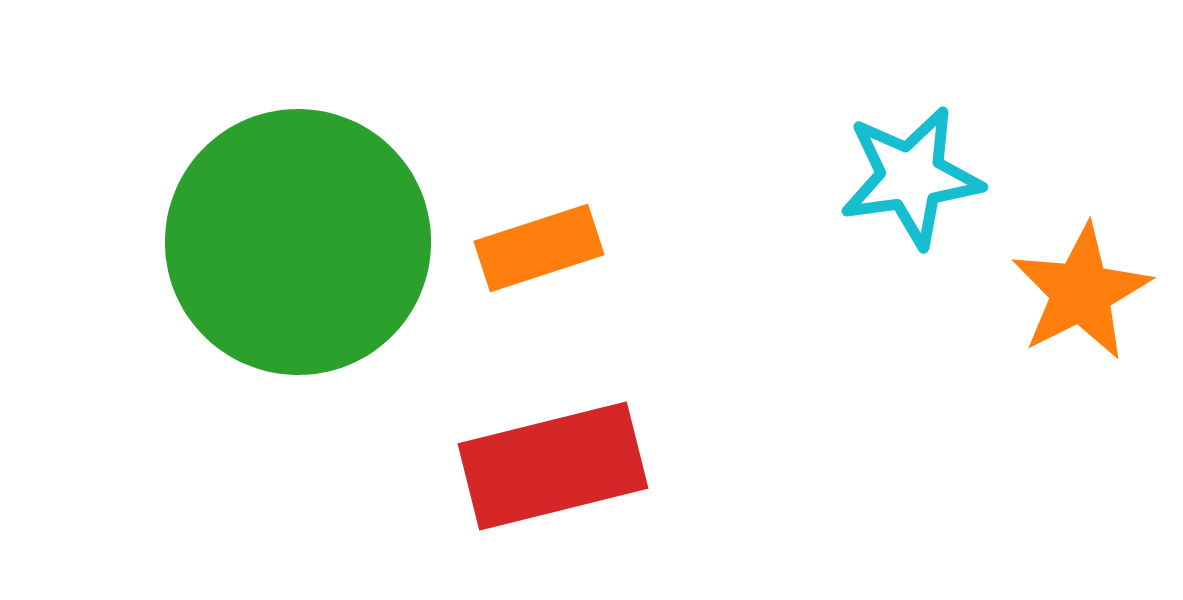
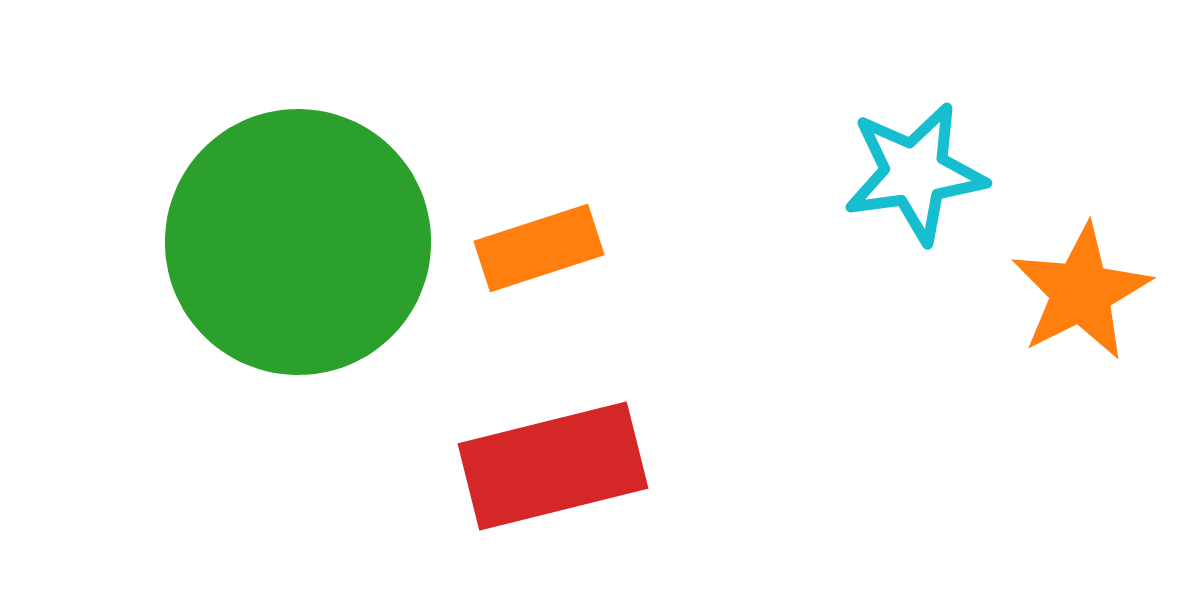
cyan star: moved 4 px right, 4 px up
